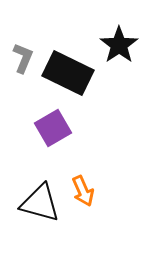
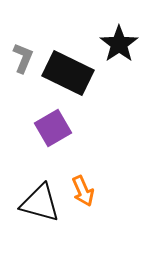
black star: moved 1 px up
